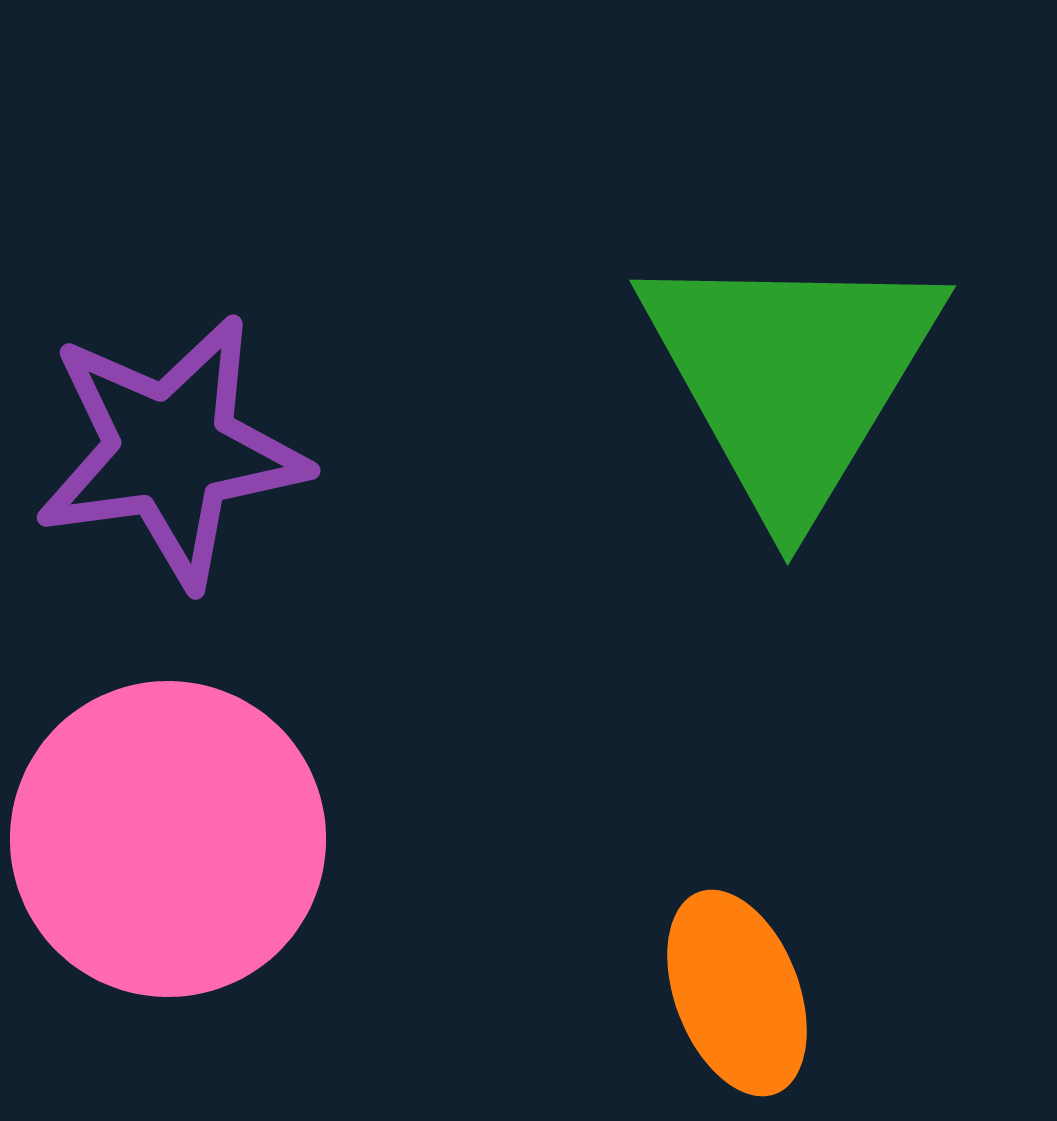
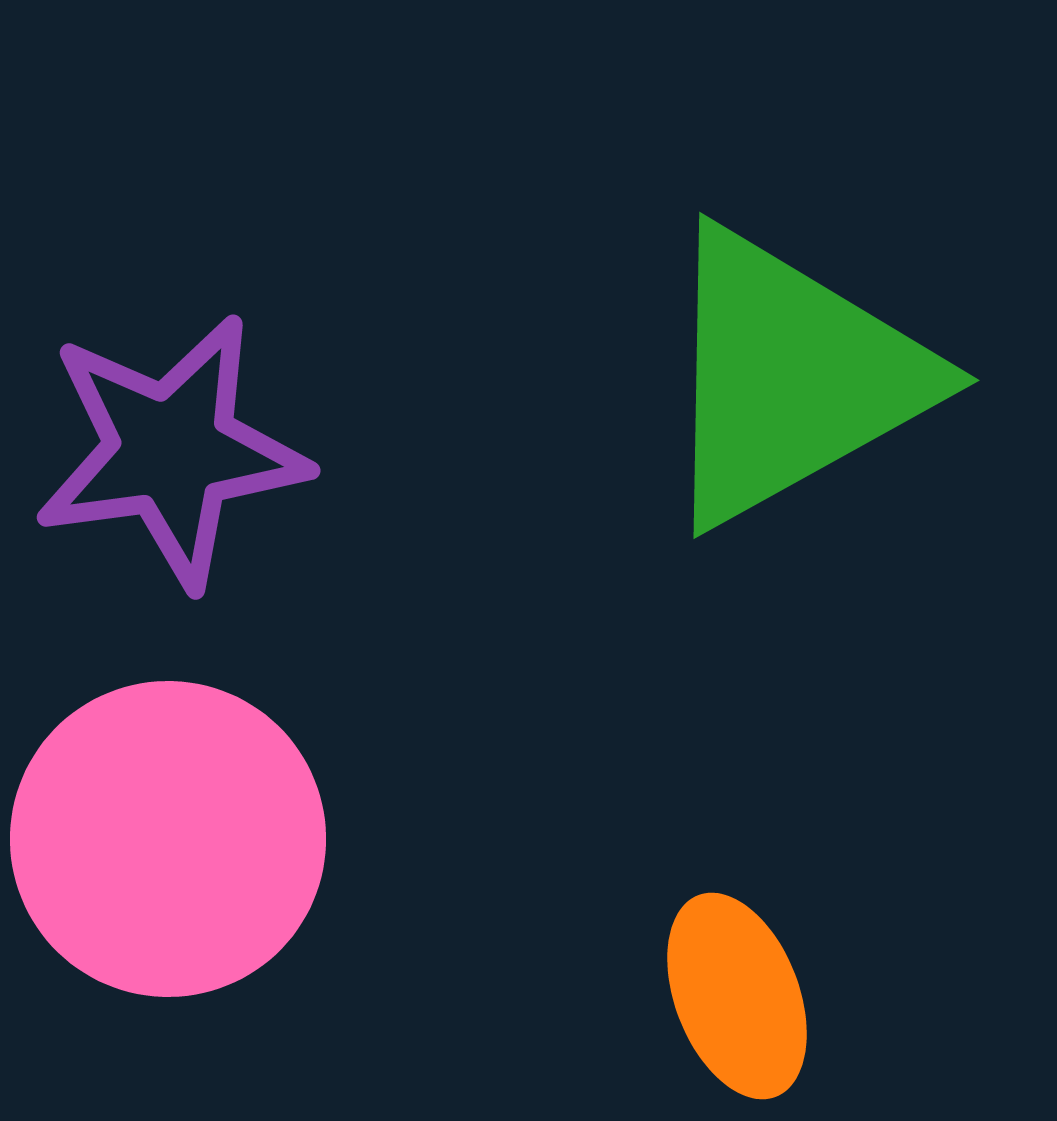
green triangle: rotated 30 degrees clockwise
orange ellipse: moved 3 px down
